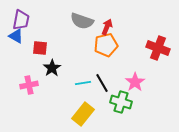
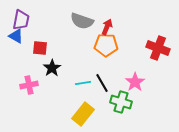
orange pentagon: rotated 15 degrees clockwise
